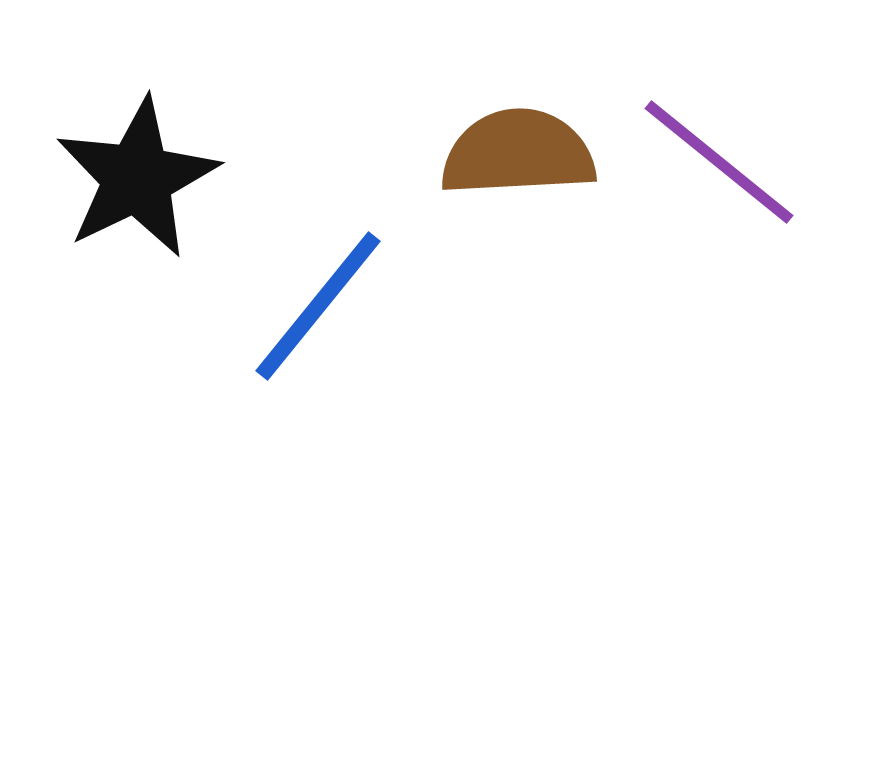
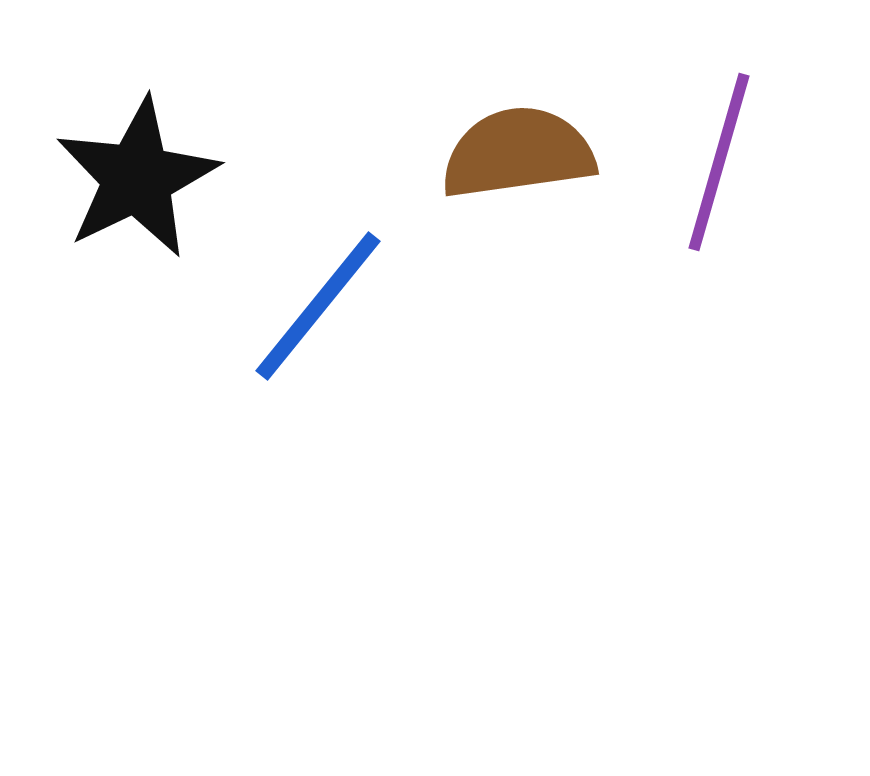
brown semicircle: rotated 5 degrees counterclockwise
purple line: rotated 67 degrees clockwise
